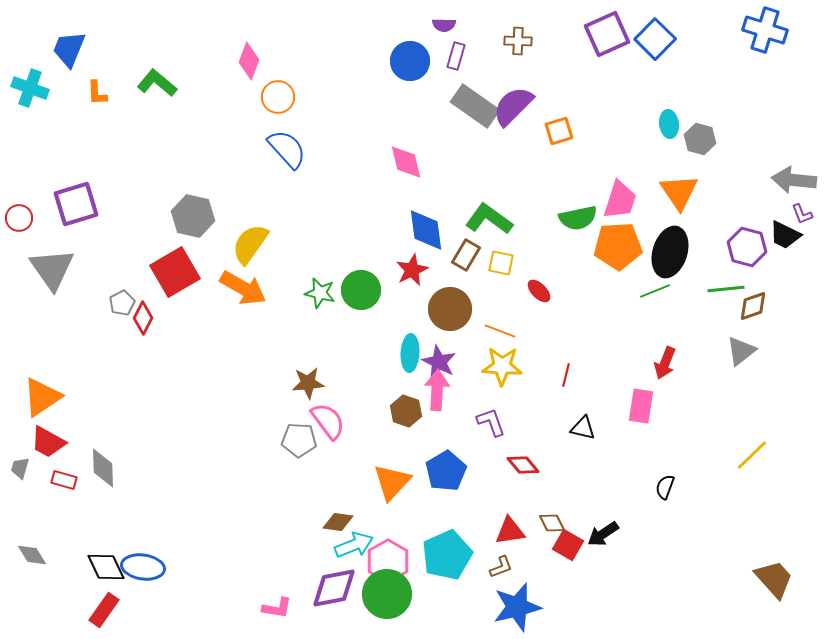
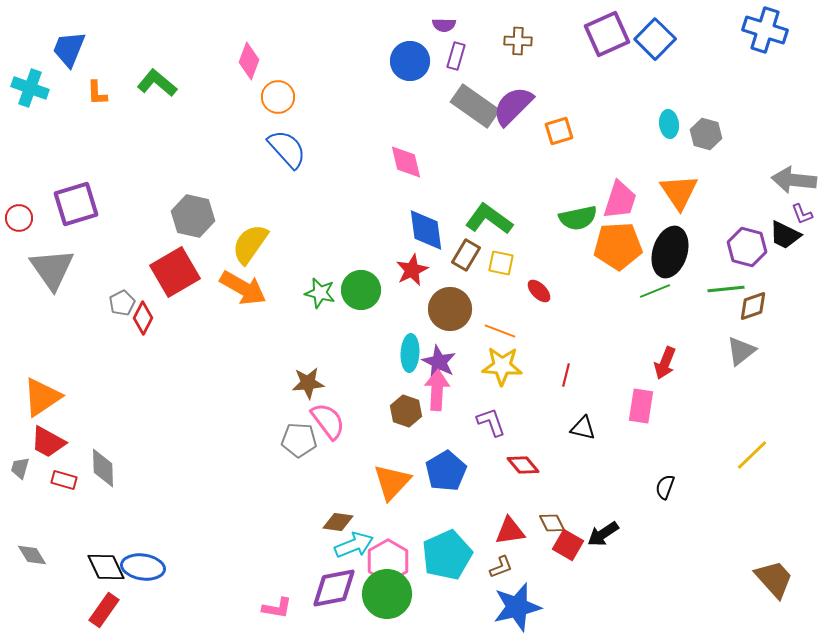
gray hexagon at (700, 139): moved 6 px right, 5 px up
